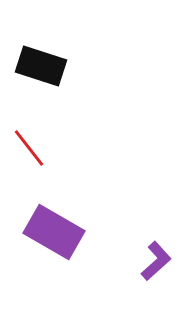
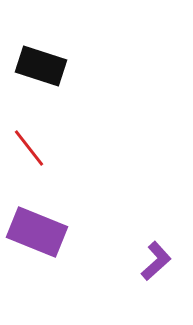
purple rectangle: moved 17 px left; rotated 8 degrees counterclockwise
